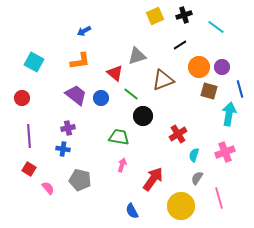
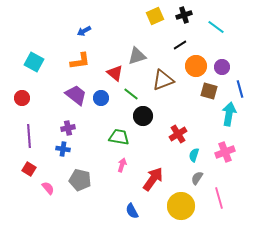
orange circle: moved 3 px left, 1 px up
